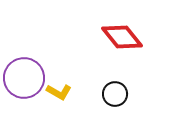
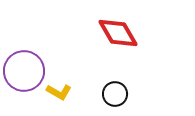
red diamond: moved 4 px left, 4 px up; rotated 9 degrees clockwise
purple circle: moved 7 px up
